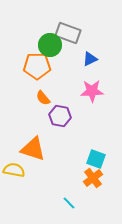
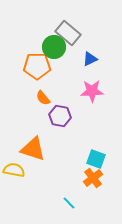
gray rectangle: rotated 20 degrees clockwise
green circle: moved 4 px right, 2 px down
